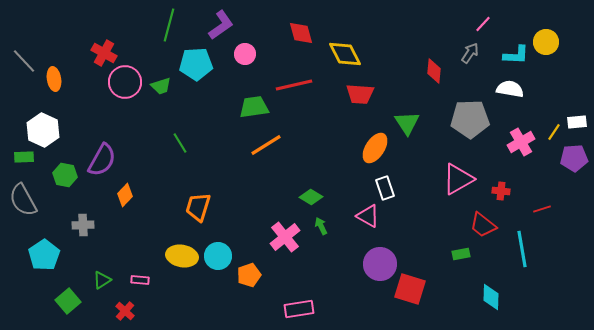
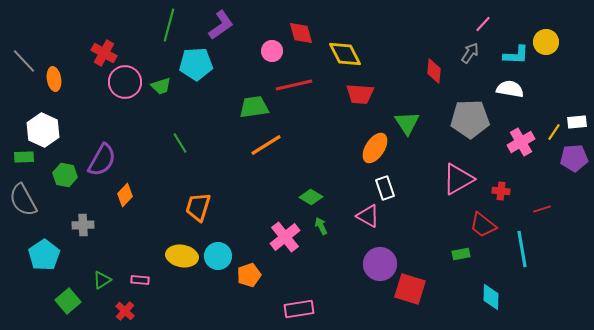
pink circle at (245, 54): moved 27 px right, 3 px up
